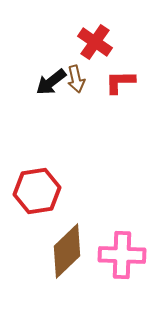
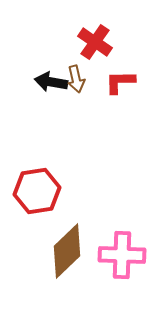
black arrow: rotated 48 degrees clockwise
